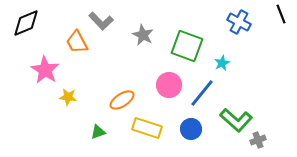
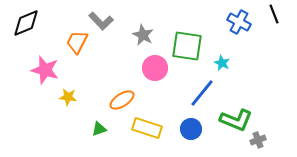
black line: moved 7 px left
orange trapezoid: rotated 55 degrees clockwise
green square: rotated 12 degrees counterclockwise
cyan star: rotated 21 degrees counterclockwise
pink star: rotated 16 degrees counterclockwise
pink circle: moved 14 px left, 17 px up
green L-shape: rotated 20 degrees counterclockwise
green triangle: moved 1 px right, 3 px up
